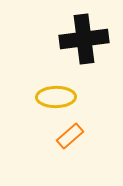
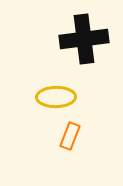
orange rectangle: rotated 28 degrees counterclockwise
